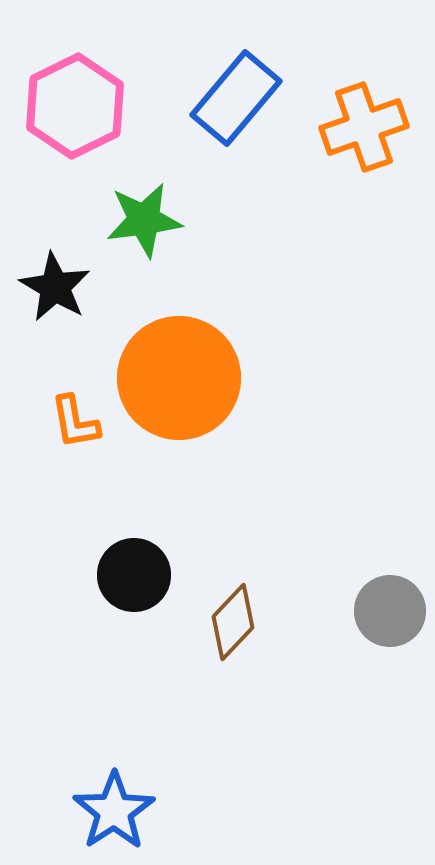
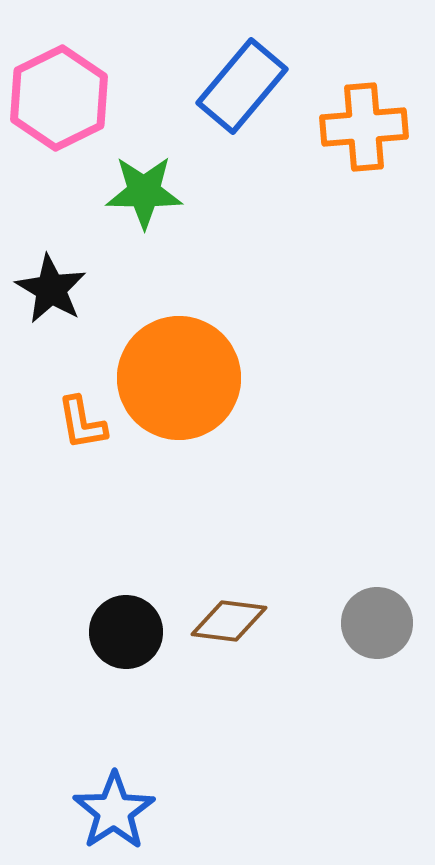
blue rectangle: moved 6 px right, 12 px up
pink hexagon: moved 16 px left, 8 px up
orange cross: rotated 14 degrees clockwise
green star: moved 28 px up; rotated 8 degrees clockwise
black star: moved 4 px left, 2 px down
orange L-shape: moved 7 px right, 1 px down
black circle: moved 8 px left, 57 px down
gray circle: moved 13 px left, 12 px down
brown diamond: moved 4 px left, 1 px up; rotated 54 degrees clockwise
